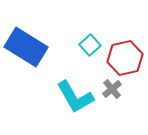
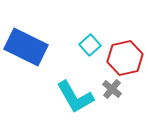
blue rectangle: rotated 6 degrees counterclockwise
gray cross: rotated 12 degrees counterclockwise
